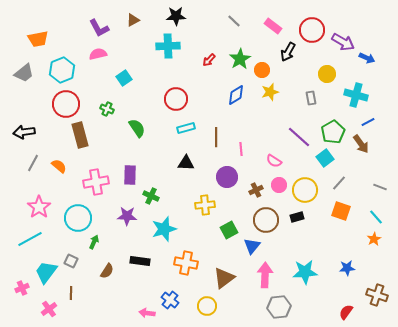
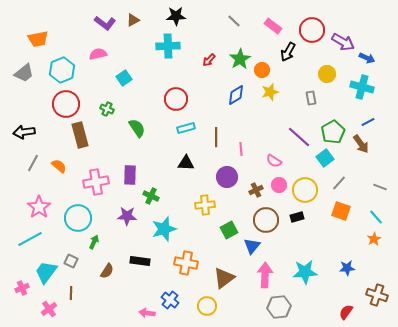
purple L-shape at (99, 28): moved 6 px right, 5 px up; rotated 25 degrees counterclockwise
cyan cross at (356, 95): moved 6 px right, 8 px up
